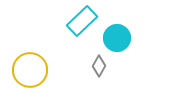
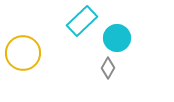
gray diamond: moved 9 px right, 2 px down
yellow circle: moved 7 px left, 17 px up
